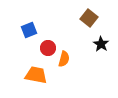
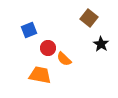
orange semicircle: rotated 119 degrees clockwise
orange trapezoid: moved 4 px right
